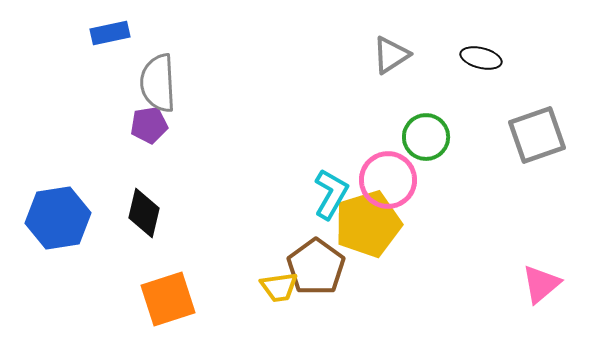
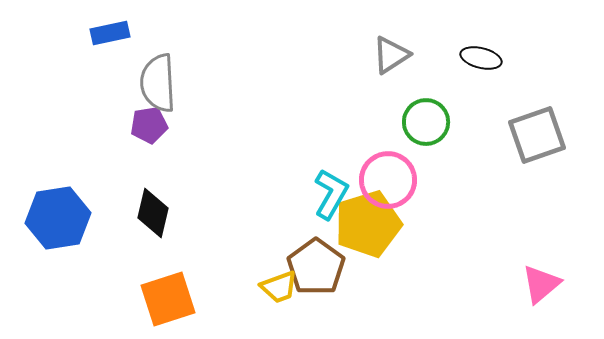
green circle: moved 15 px up
black diamond: moved 9 px right
yellow trapezoid: rotated 12 degrees counterclockwise
